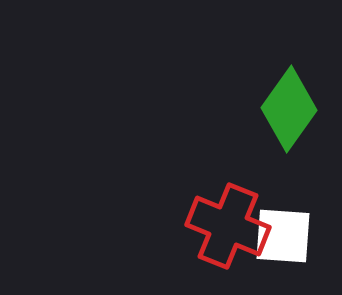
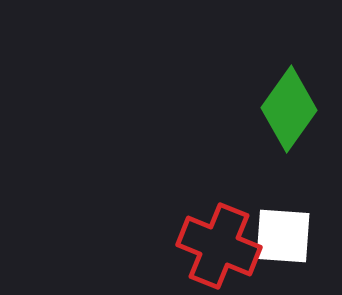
red cross: moved 9 px left, 20 px down
